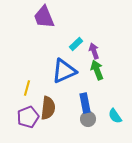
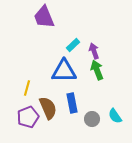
cyan rectangle: moved 3 px left, 1 px down
blue triangle: rotated 24 degrees clockwise
blue rectangle: moved 13 px left
brown semicircle: rotated 30 degrees counterclockwise
gray circle: moved 4 px right
